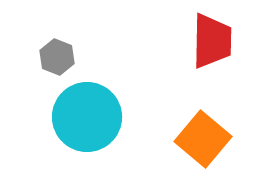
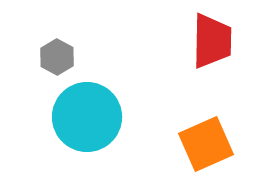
gray hexagon: rotated 8 degrees clockwise
orange square: moved 3 px right, 5 px down; rotated 26 degrees clockwise
